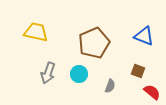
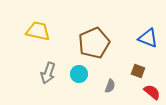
yellow trapezoid: moved 2 px right, 1 px up
blue triangle: moved 4 px right, 2 px down
